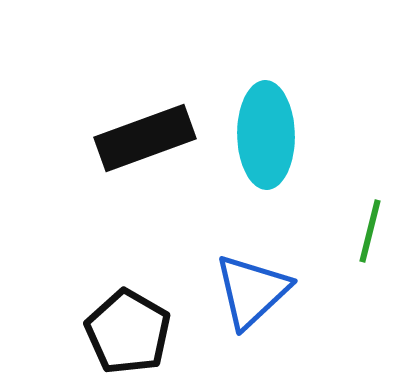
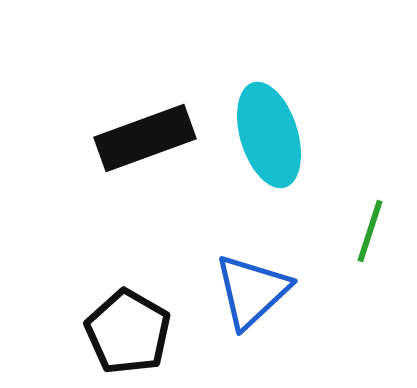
cyan ellipse: moved 3 px right; rotated 16 degrees counterclockwise
green line: rotated 4 degrees clockwise
